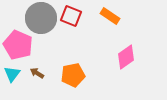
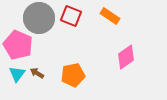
gray circle: moved 2 px left
cyan triangle: moved 5 px right
